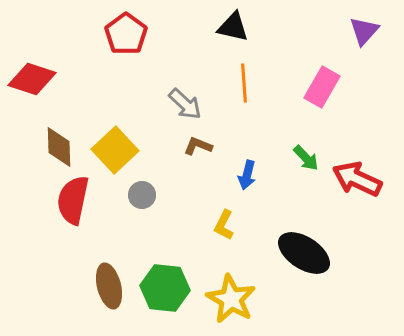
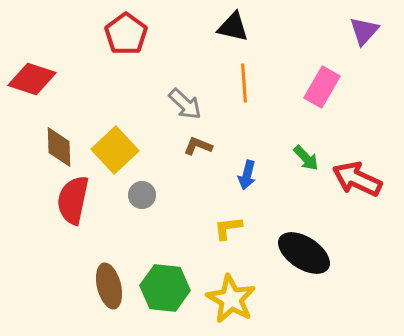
yellow L-shape: moved 4 px right, 3 px down; rotated 56 degrees clockwise
